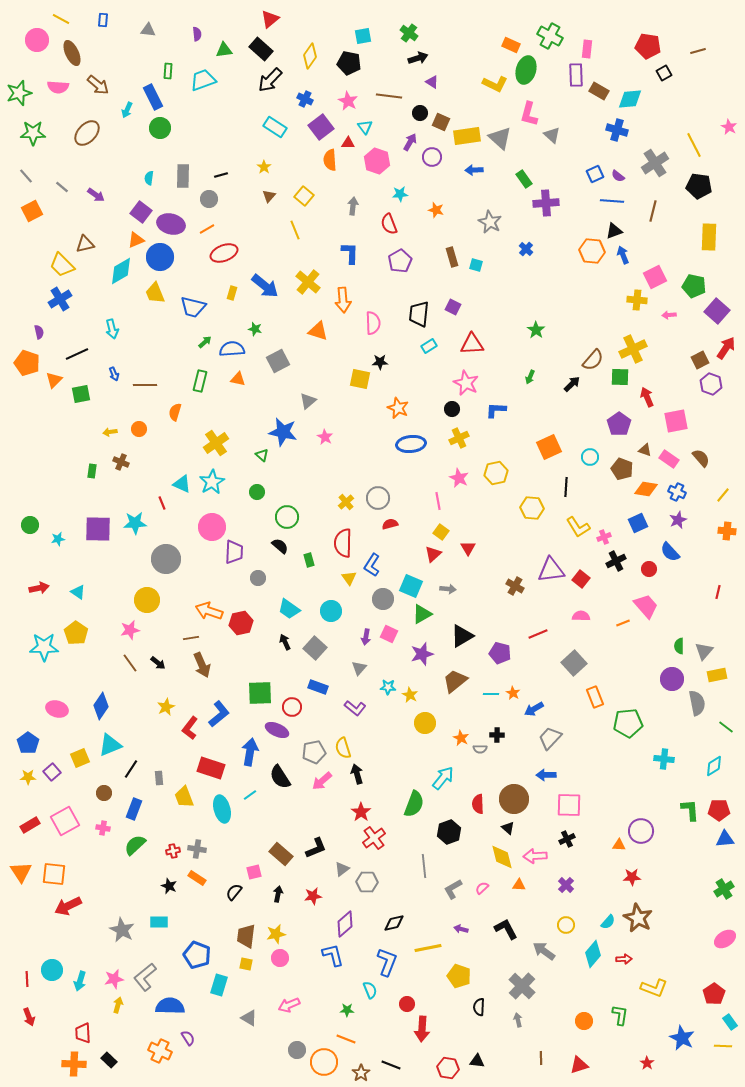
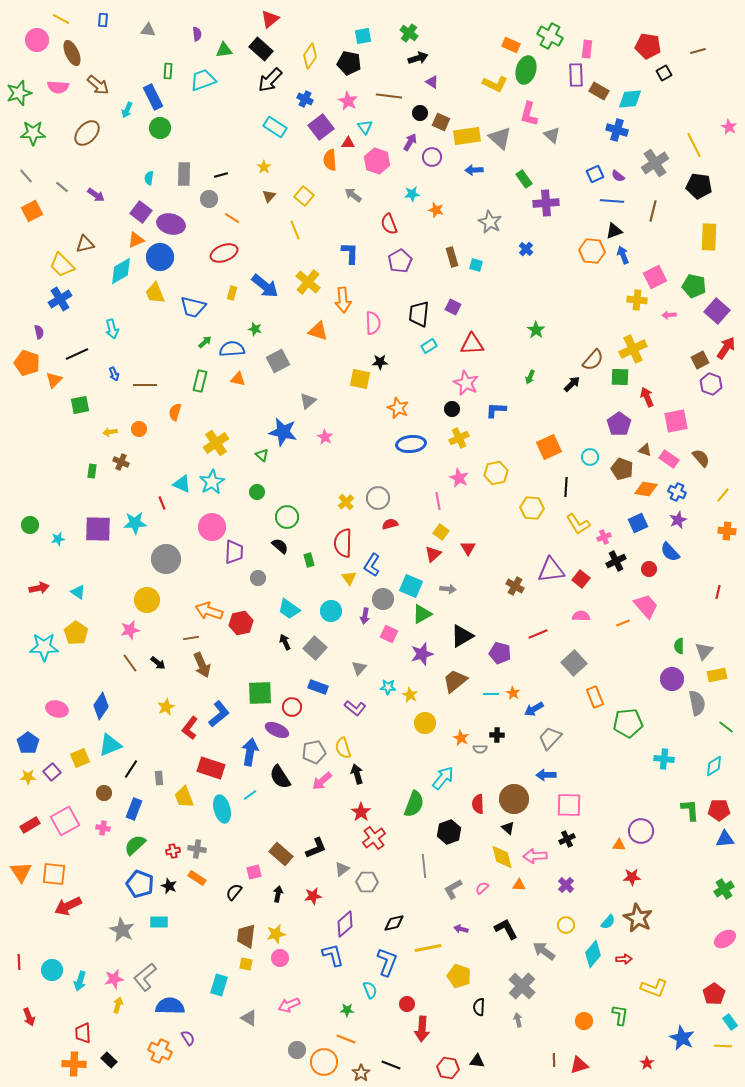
gray rectangle at (183, 176): moved 1 px right, 2 px up
cyan star at (400, 194): moved 12 px right
gray arrow at (353, 206): moved 11 px up; rotated 60 degrees counterclockwise
orange line at (207, 229): moved 25 px right, 11 px up; rotated 63 degrees clockwise
green square at (81, 394): moved 1 px left, 11 px down
yellow L-shape at (578, 527): moved 3 px up
purple arrow at (366, 637): moved 1 px left, 21 px up
blue pentagon at (197, 955): moved 57 px left, 71 px up
red line at (27, 979): moved 8 px left, 17 px up
brown line at (541, 1058): moved 13 px right, 2 px down
